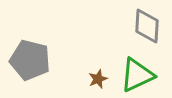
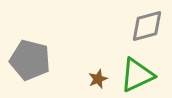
gray diamond: rotated 72 degrees clockwise
